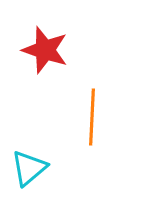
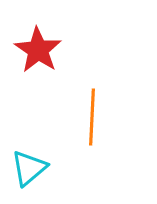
red star: moved 7 px left; rotated 15 degrees clockwise
